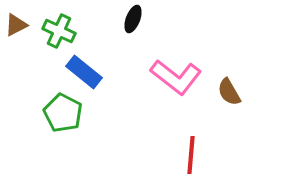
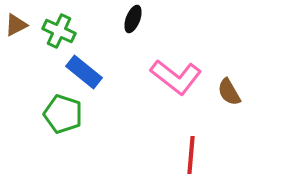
green pentagon: moved 1 px down; rotated 9 degrees counterclockwise
